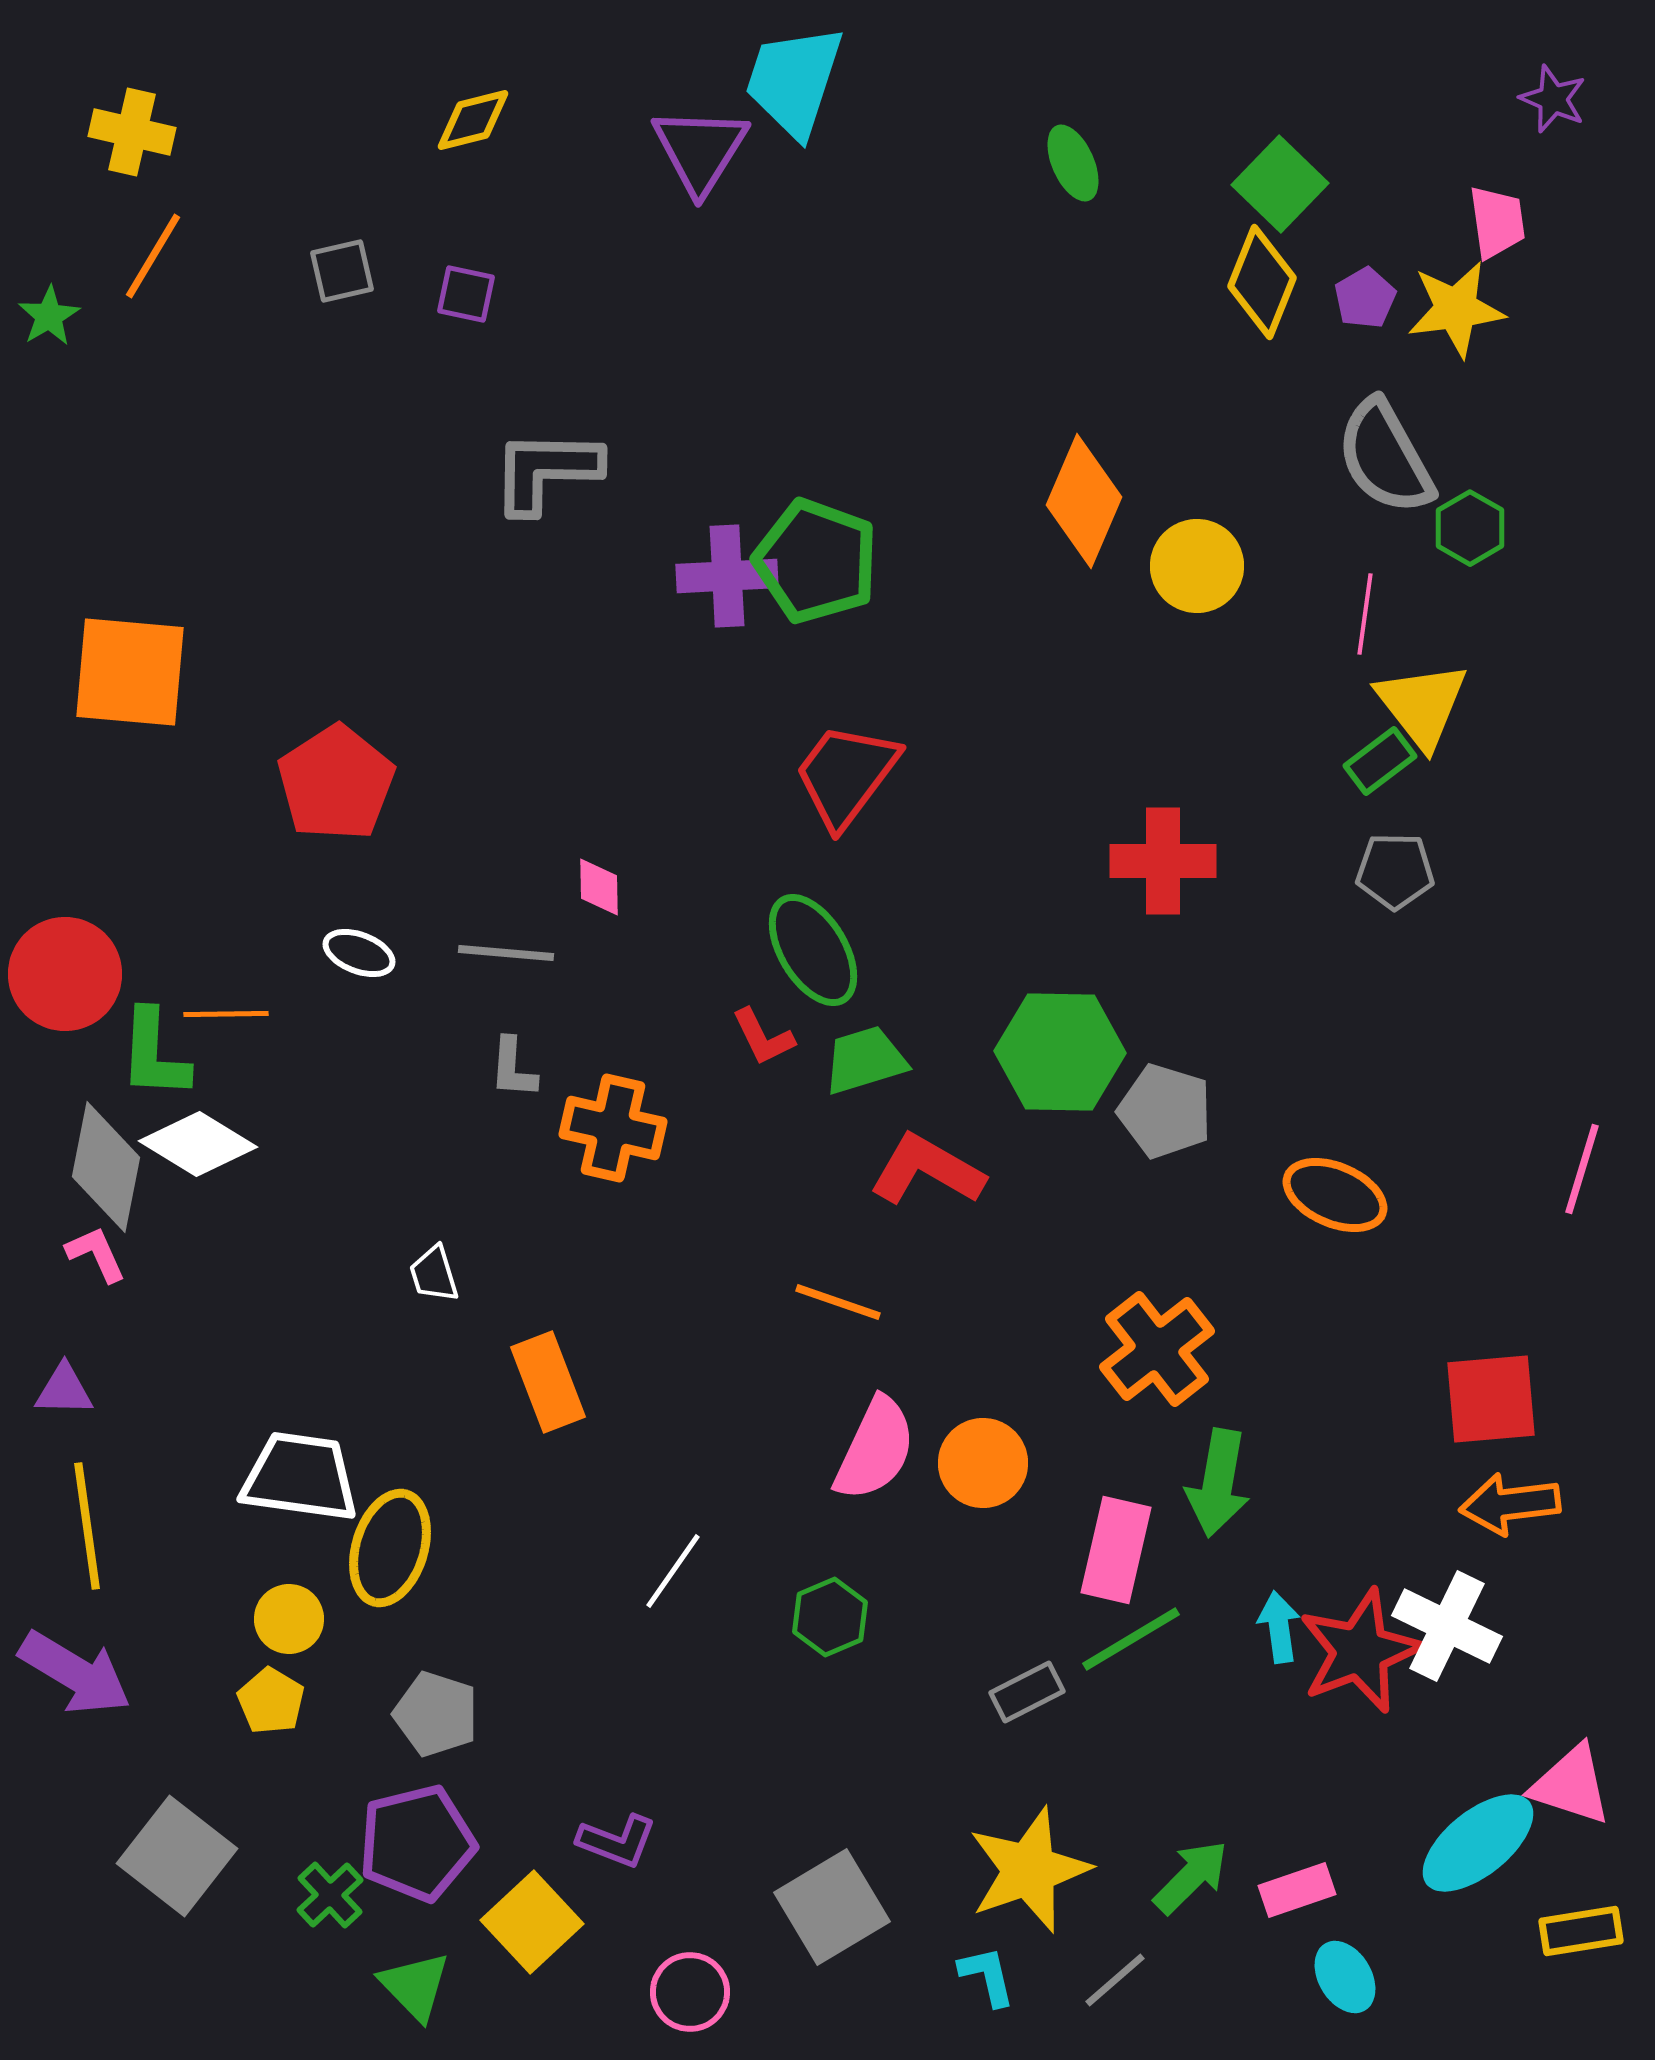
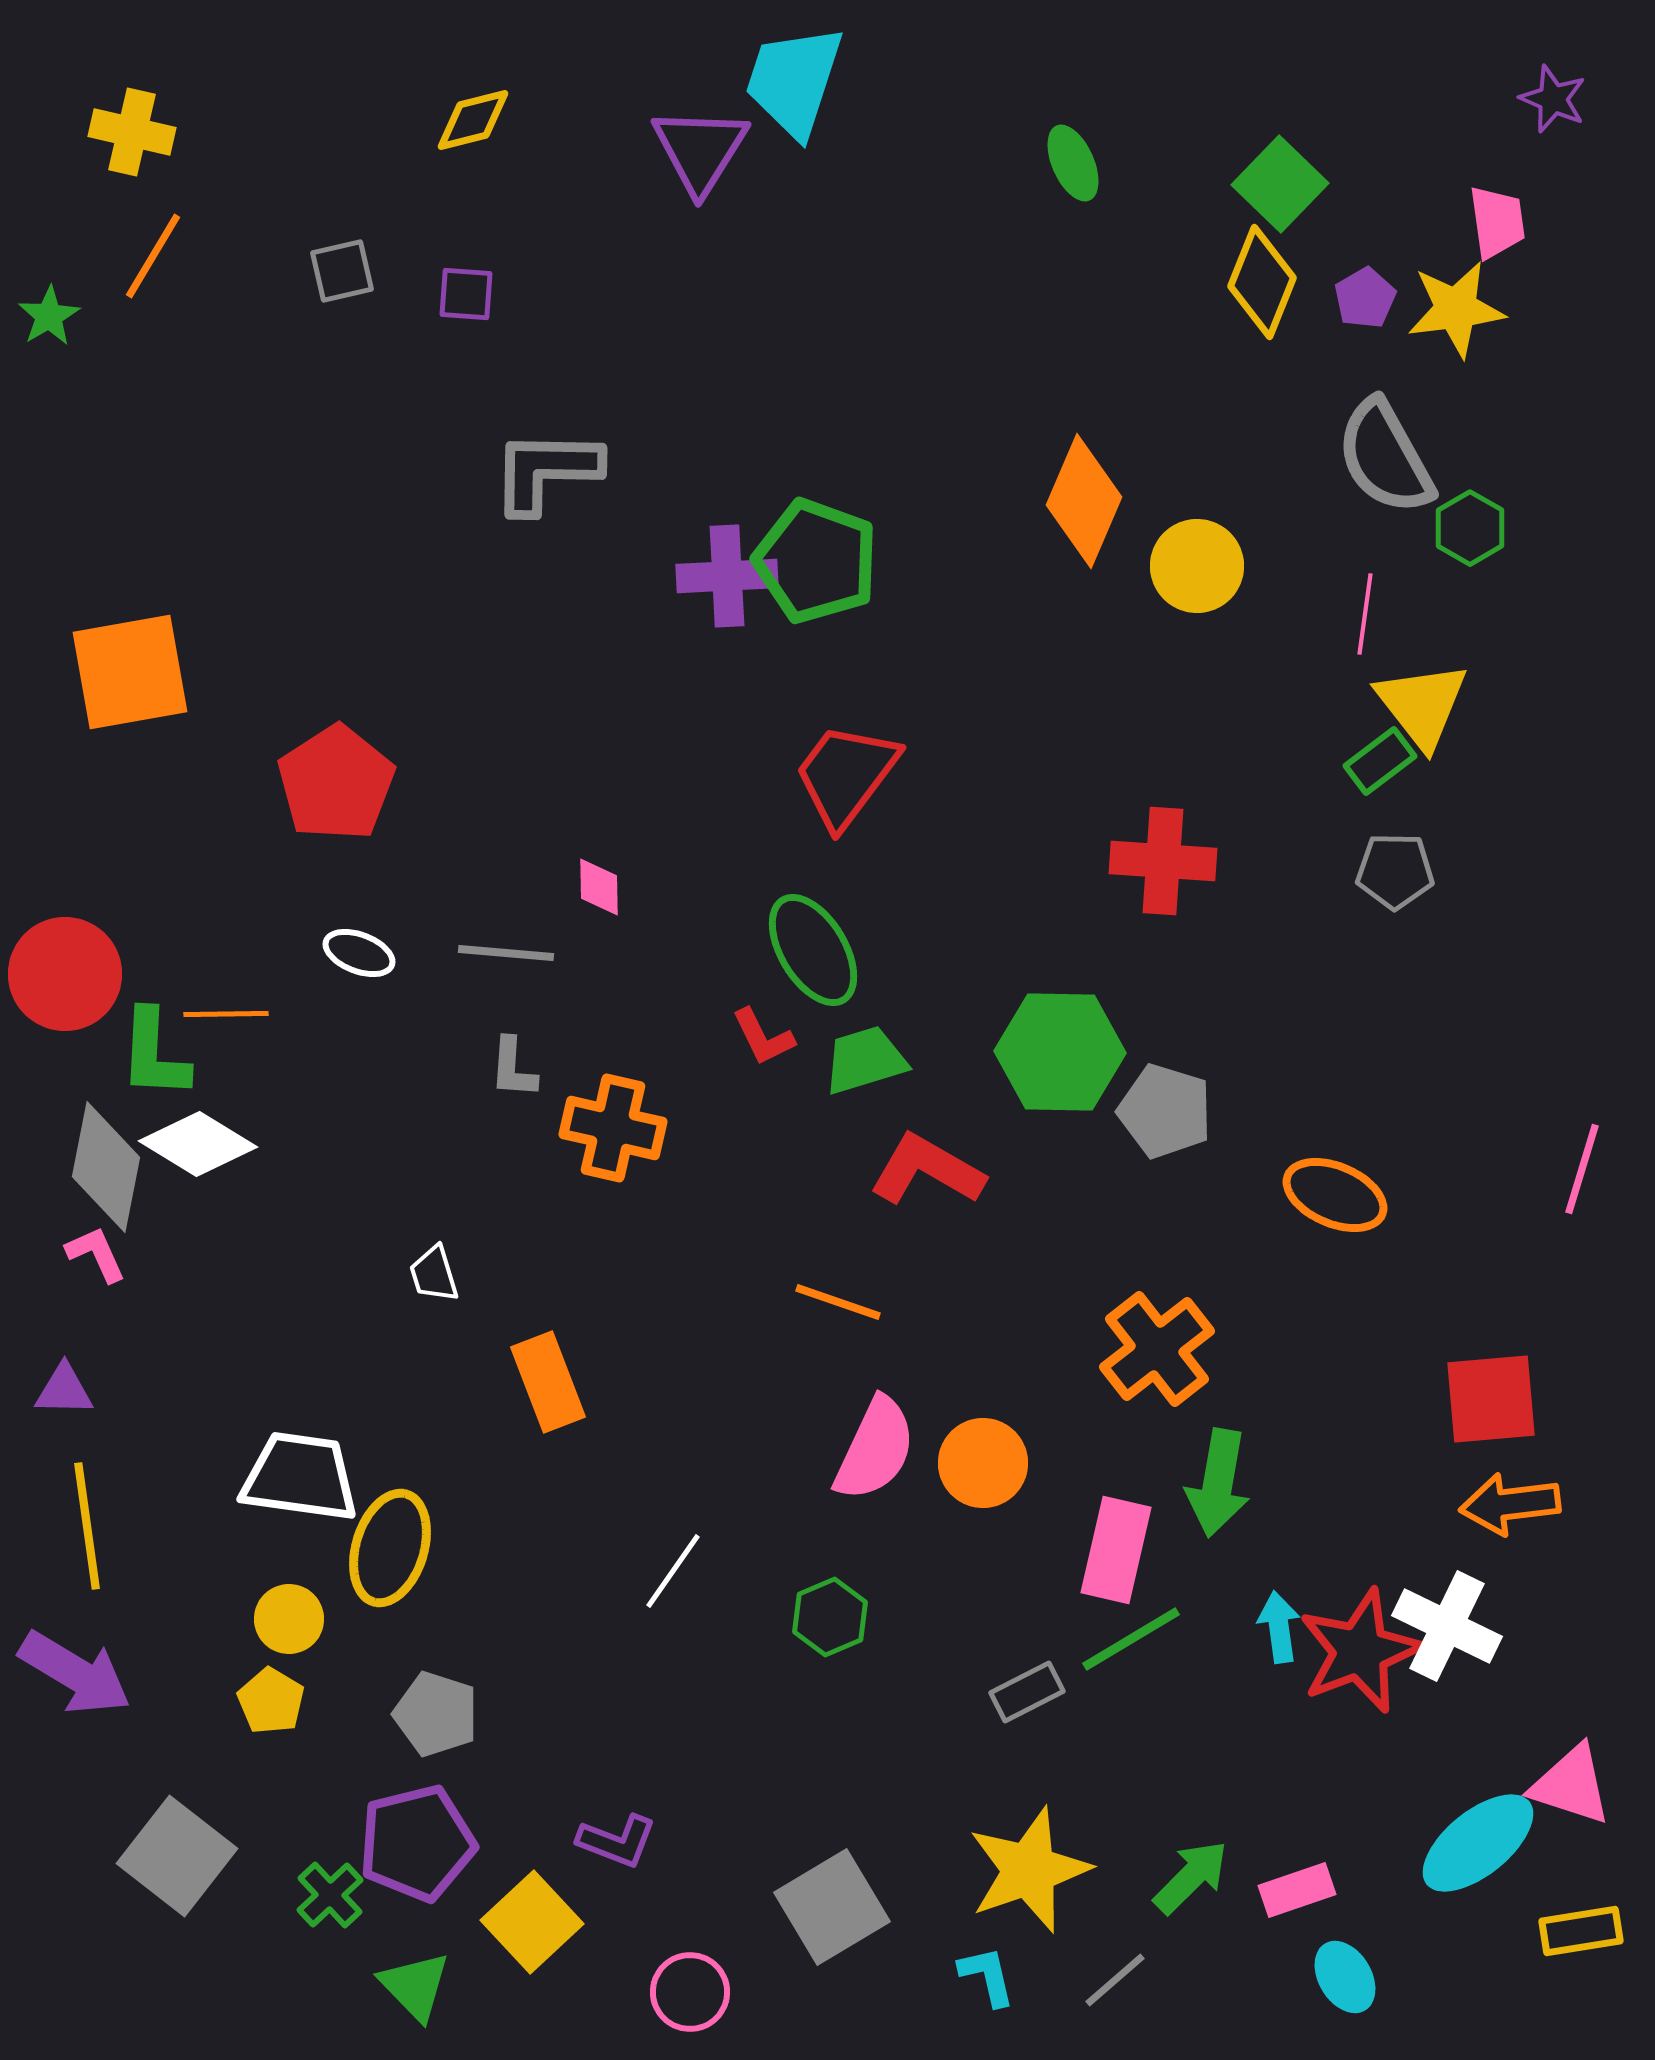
purple square at (466, 294): rotated 8 degrees counterclockwise
orange square at (130, 672): rotated 15 degrees counterclockwise
red cross at (1163, 861): rotated 4 degrees clockwise
